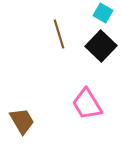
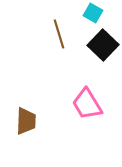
cyan square: moved 10 px left
black square: moved 2 px right, 1 px up
brown trapezoid: moved 4 px right; rotated 32 degrees clockwise
